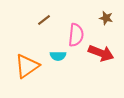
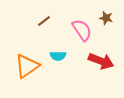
brown line: moved 1 px down
pink semicircle: moved 6 px right, 5 px up; rotated 40 degrees counterclockwise
red arrow: moved 8 px down
